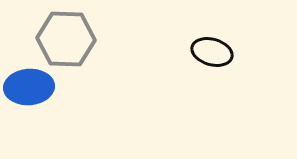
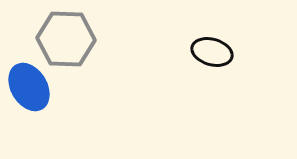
blue ellipse: rotated 63 degrees clockwise
